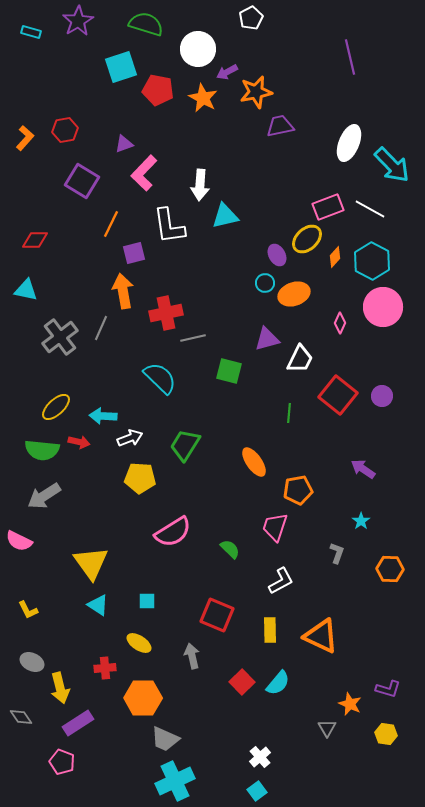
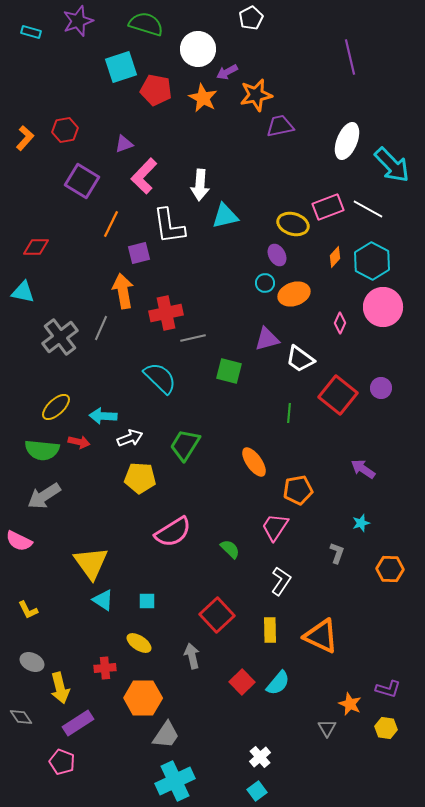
purple star at (78, 21): rotated 12 degrees clockwise
red pentagon at (158, 90): moved 2 px left
orange star at (256, 92): moved 3 px down
white ellipse at (349, 143): moved 2 px left, 2 px up
pink L-shape at (144, 173): moved 3 px down
white line at (370, 209): moved 2 px left
yellow ellipse at (307, 239): moved 14 px left, 15 px up; rotated 60 degrees clockwise
red diamond at (35, 240): moved 1 px right, 7 px down
purple square at (134, 253): moved 5 px right
cyan triangle at (26, 290): moved 3 px left, 2 px down
white trapezoid at (300, 359): rotated 100 degrees clockwise
purple circle at (382, 396): moved 1 px left, 8 px up
cyan star at (361, 521): moved 2 px down; rotated 18 degrees clockwise
pink trapezoid at (275, 527): rotated 16 degrees clockwise
white L-shape at (281, 581): rotated 28 degrees counterclockwise
cyan triangle at (98, 605): moved 5 px right, 5 px up
red square at (217, 615): rotated 24 degrees clockwise
yellow hexagon at (386, 734): moved 6 px up
gray trapezoid at (165, 739): moved 1 px right, 4 px up; rotated 80 degrees counterclockwise
